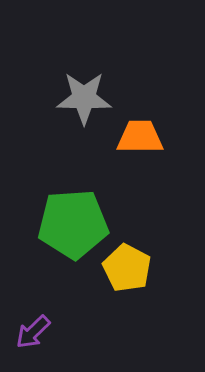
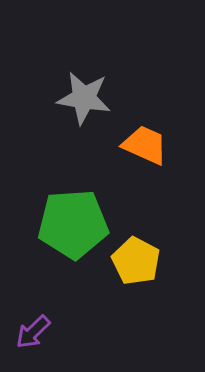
gray star: rotated 8 degrees clockwise
orange trapezoid: moved 5 px right, 8 px down; rotated 24 degrees clockwise
yellow pentagon: moved 9 px right, 7 px up
